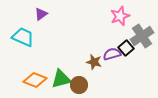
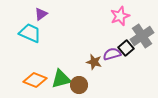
cyan trapezoid: moved 7 px right, 4 px up
